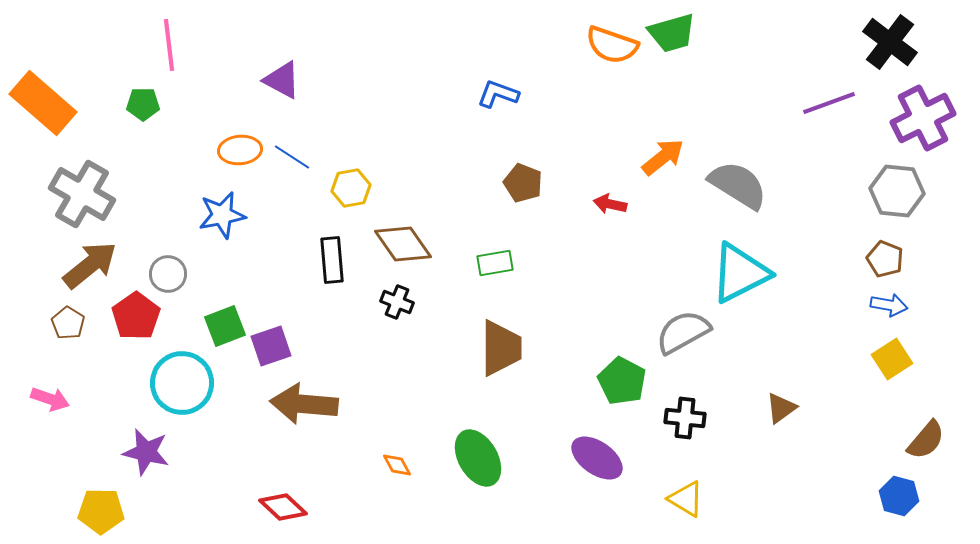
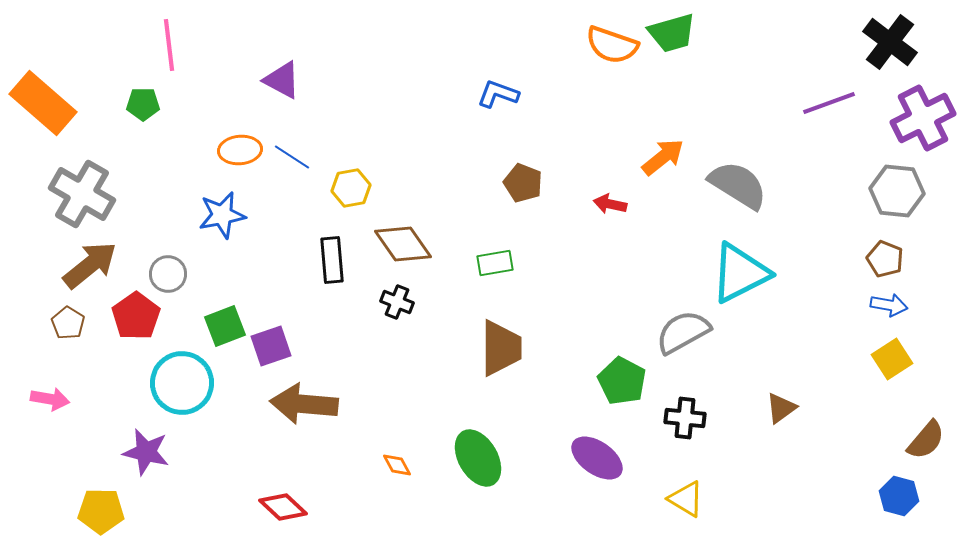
pink arrow at (50, 399): rotated 9 degrees counterclockwise
